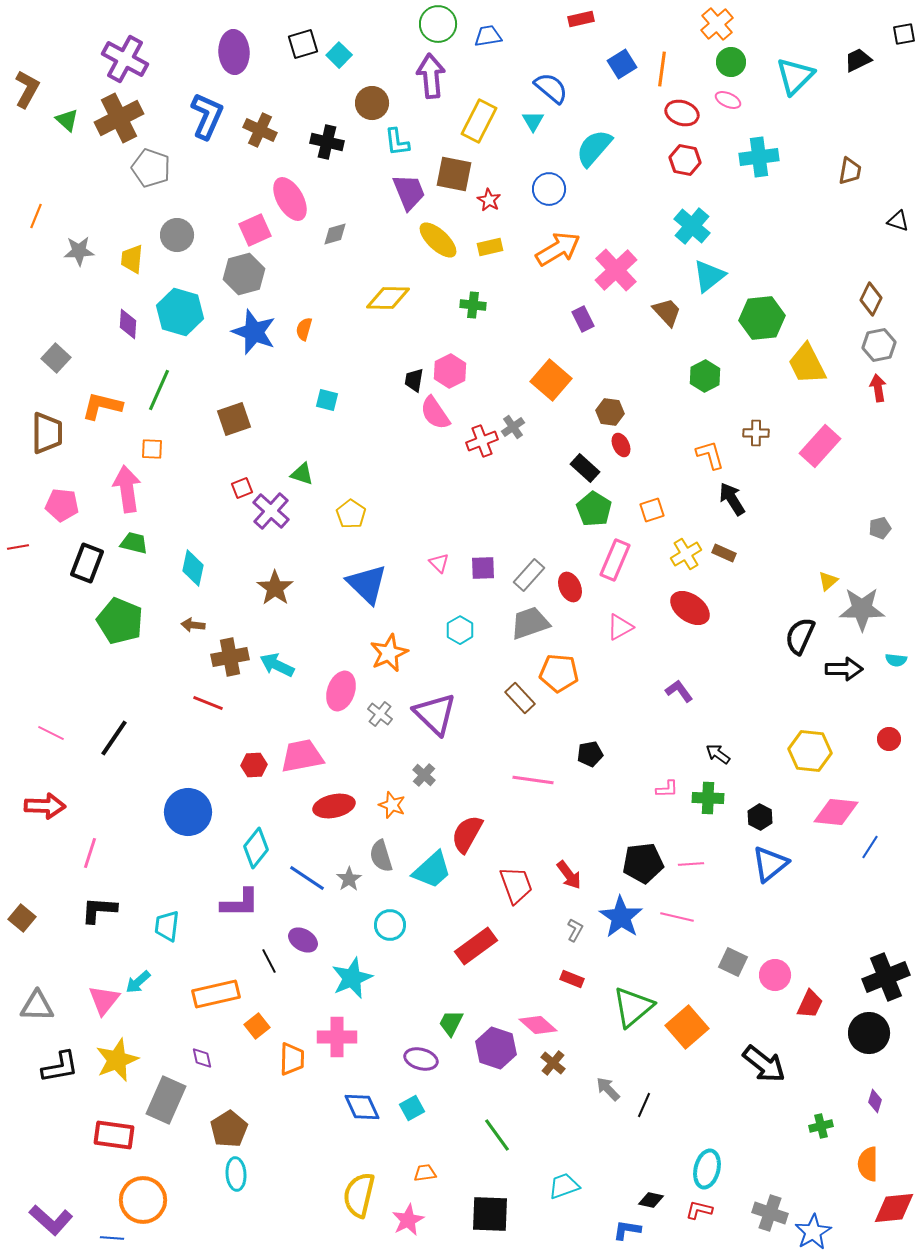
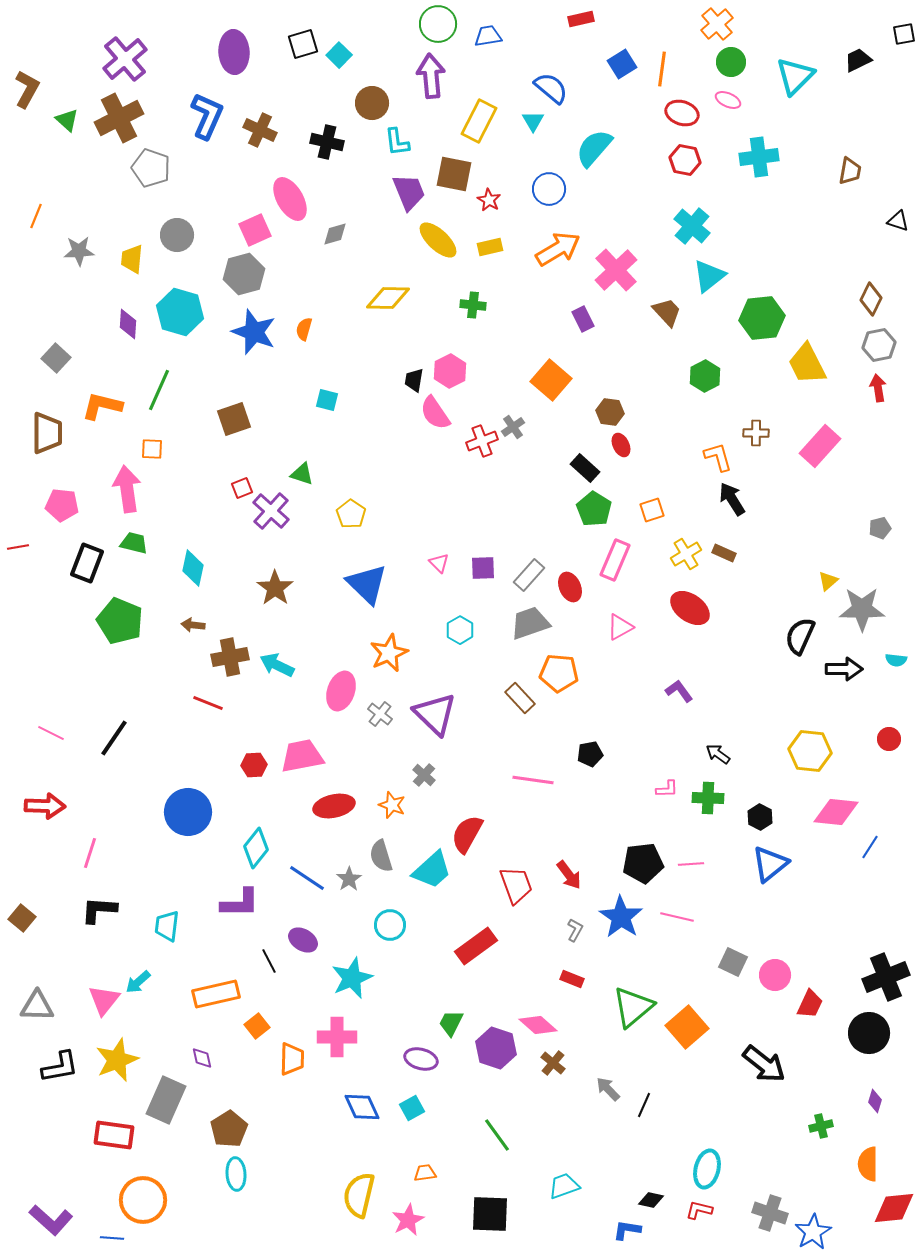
purple cross at (125, 59): rotated 21 degrees clockwise
orange L-shape at (710, 455): moved 8 px right, 2 px down
